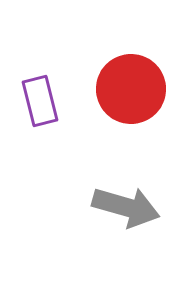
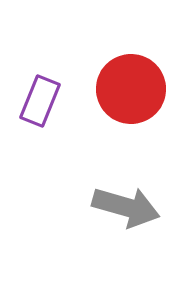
purple rectangle: rotated 36 degrees clockwise
